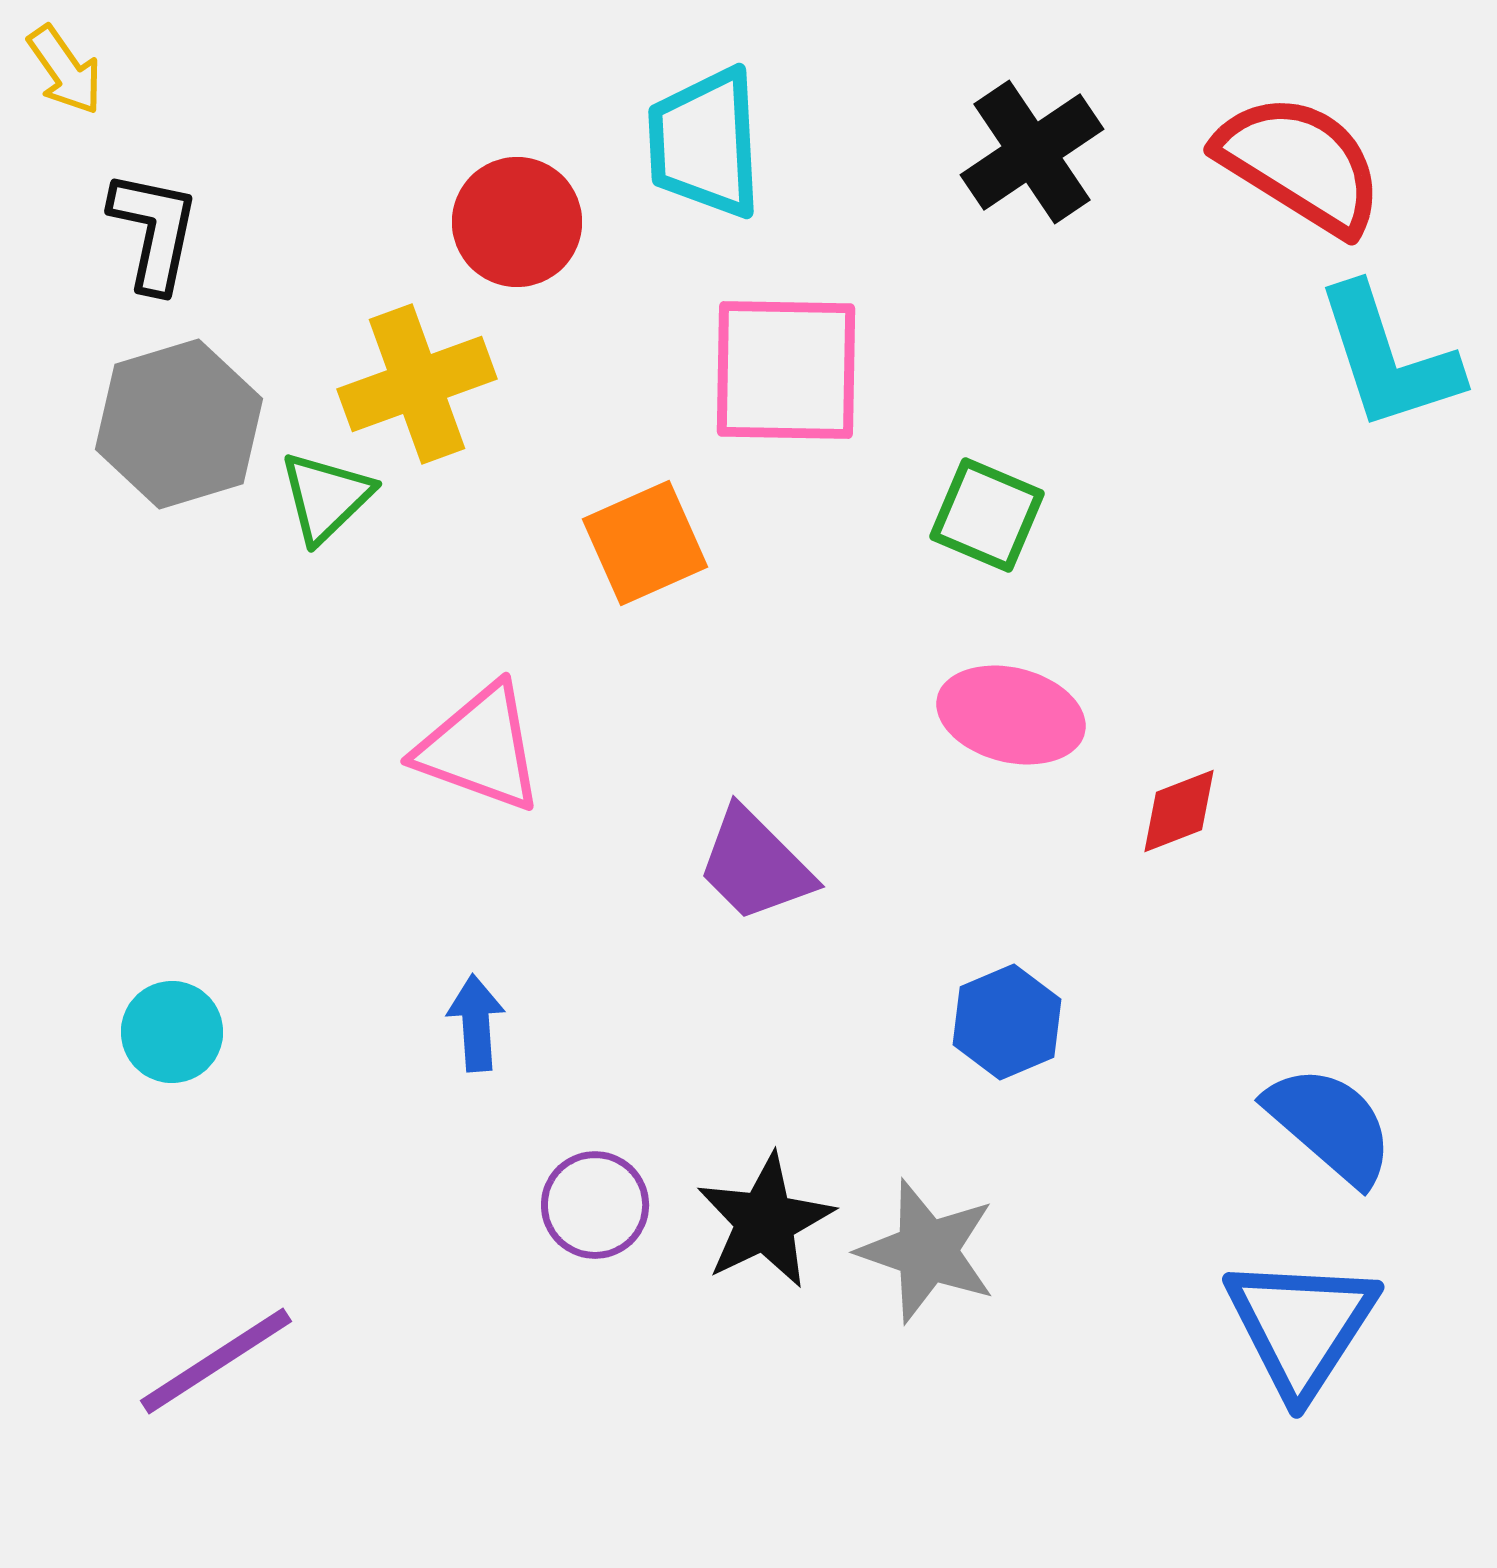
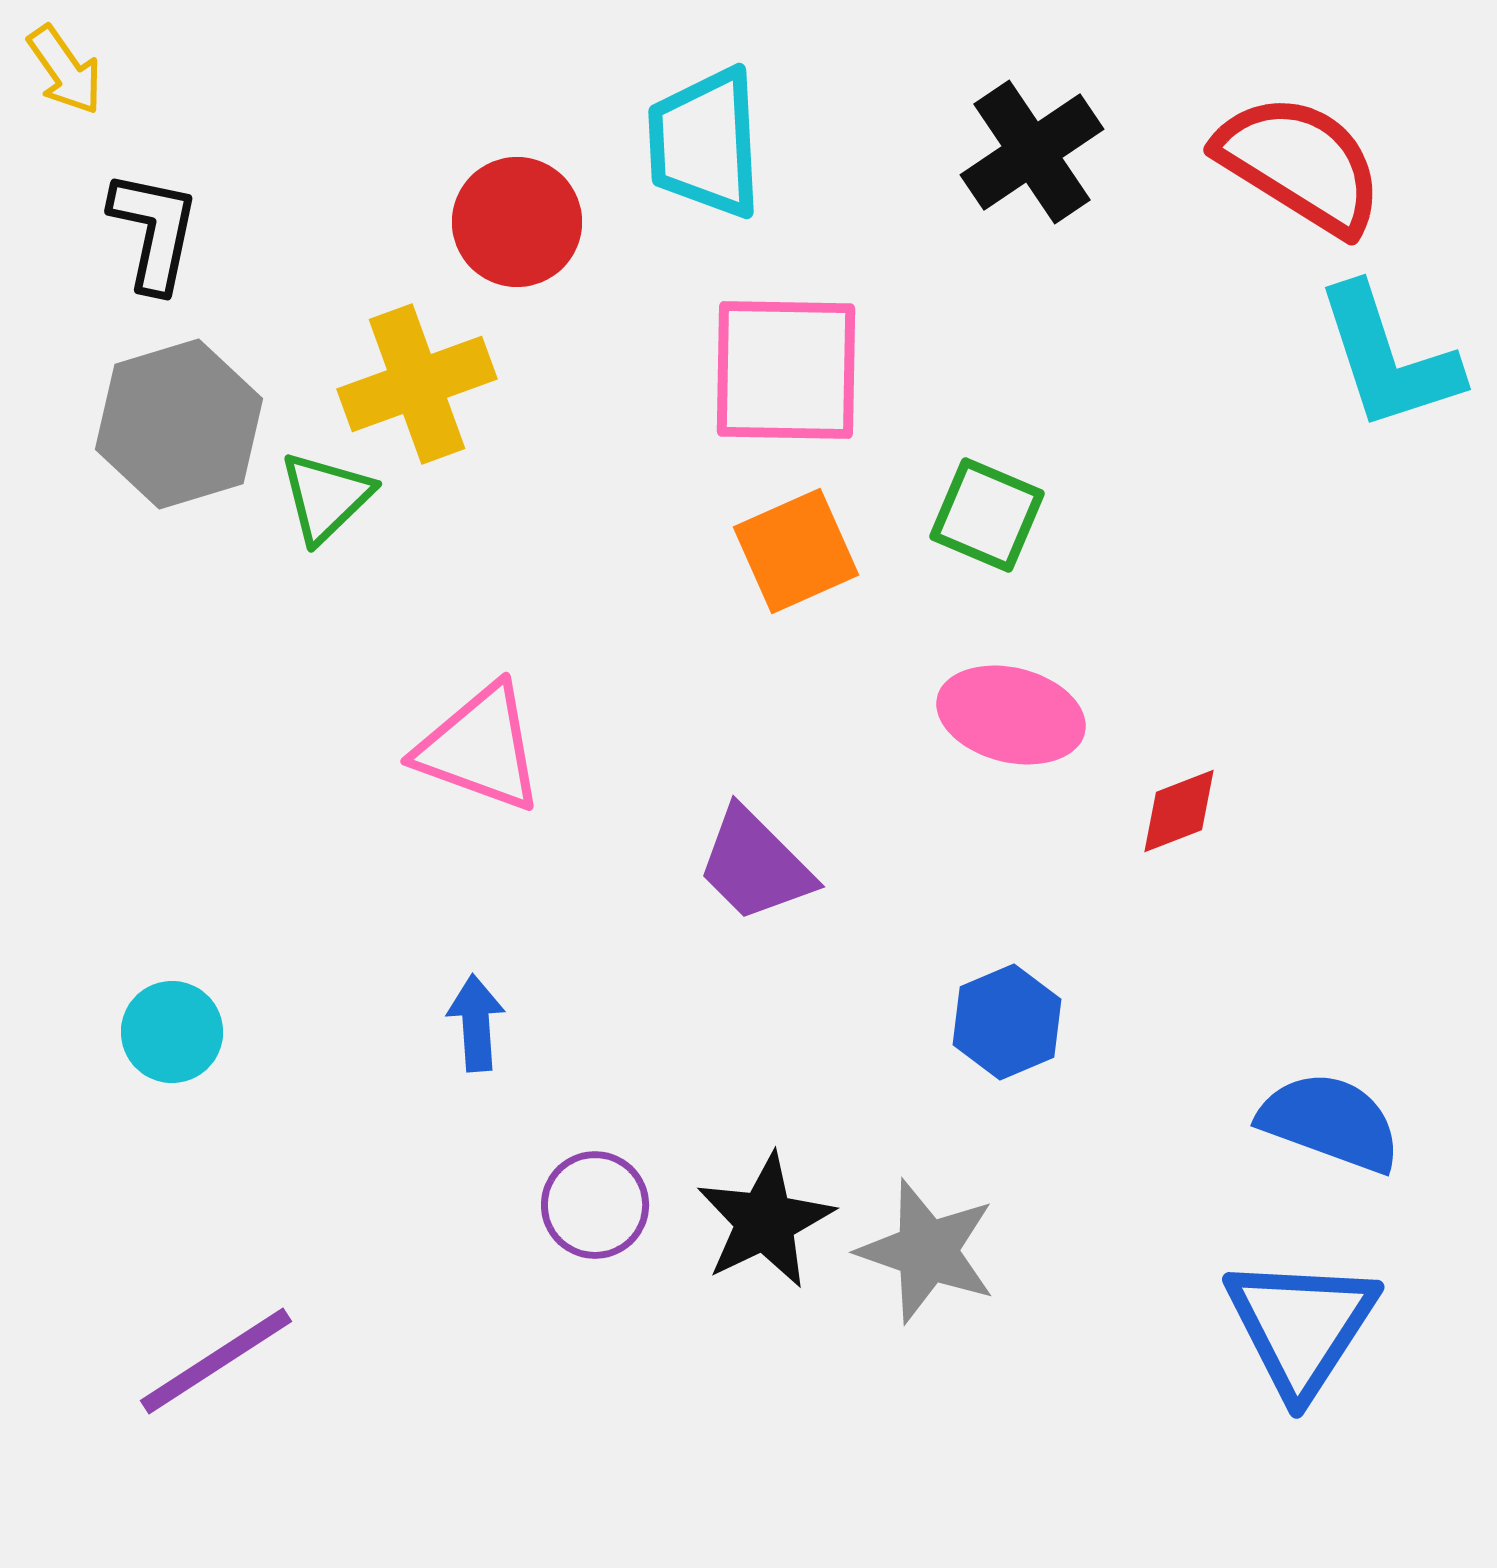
orange square: moved 151 px right, 8 px down
blue semicircle: moved 3 px up; rotated 21 degrees counterclockwise
